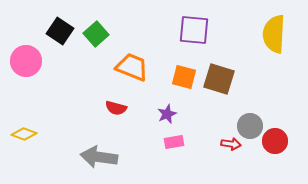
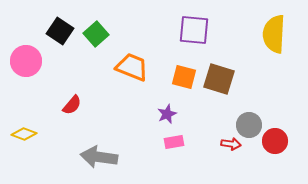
red semicircle: moved 44 px left, 3 px up; rotated 65 degrees counterclockwise
gray circle: moved 1 px left, 1 px up
